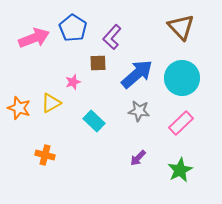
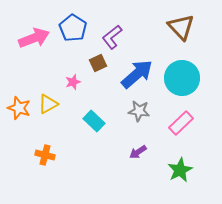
purple L-shape: rotated 10 degrees clockwise
brown square: rotated 24 degrees counterclockwise
yellow triangle: moved 3 px left, 1 px down
purple arrow: moved 6 px up; rotated 12 degrees clockwise
